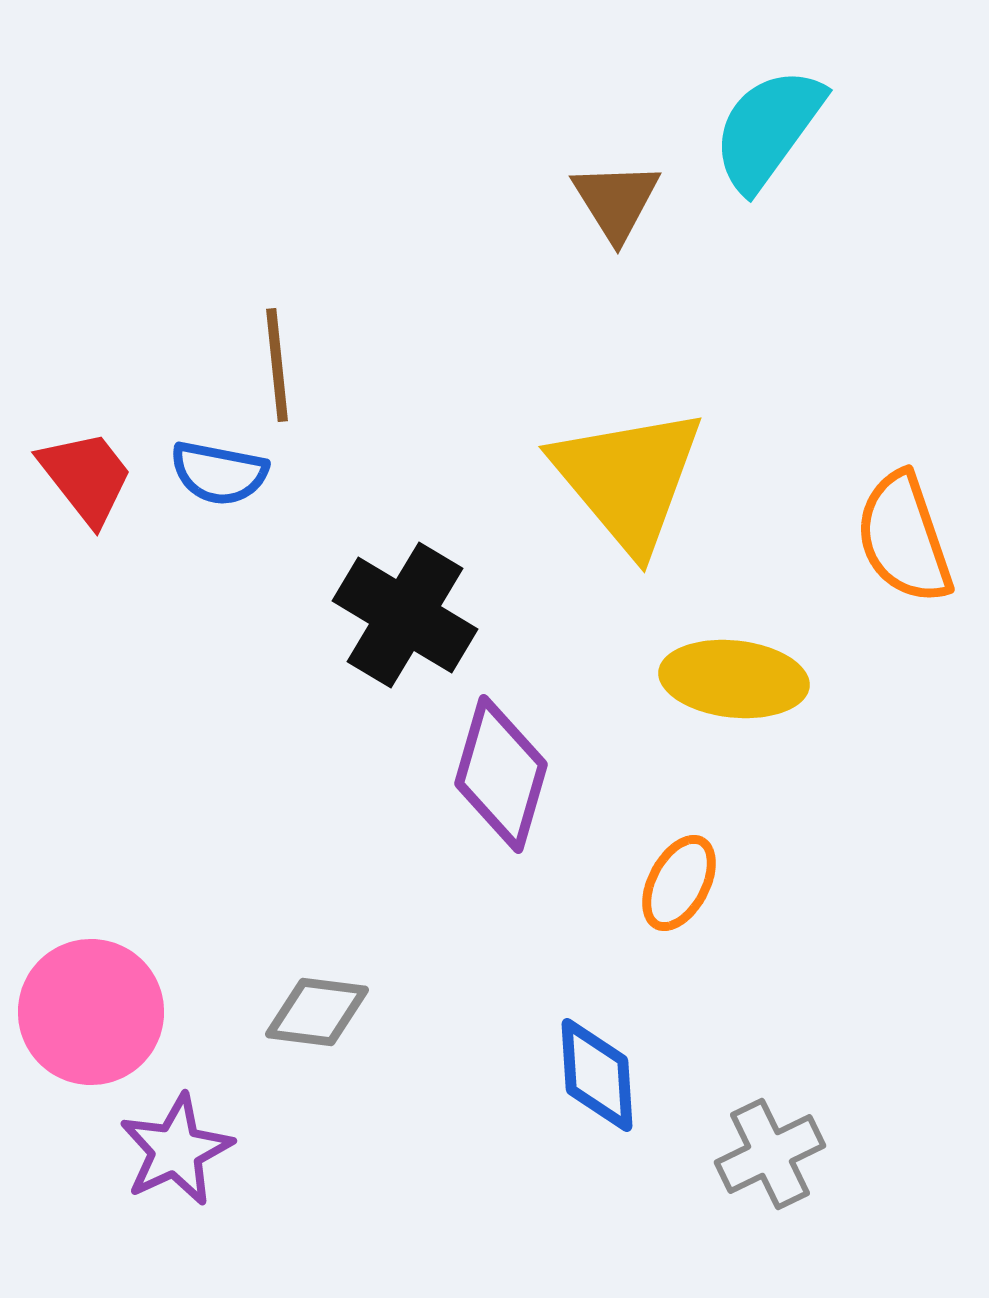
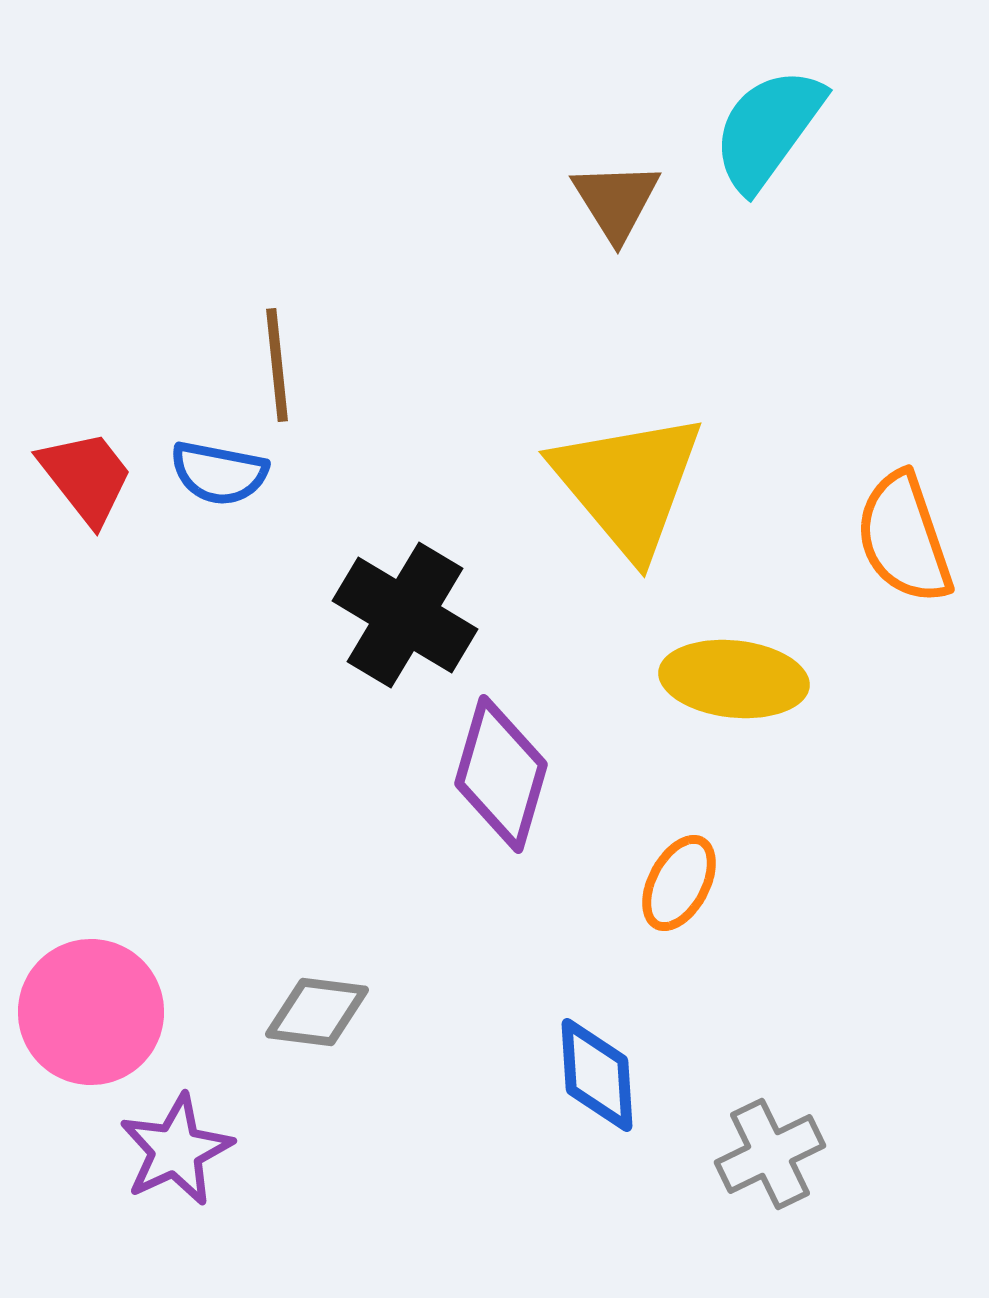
yellow triangle: moved 5 px down
